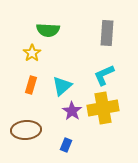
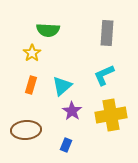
yellow cross: moved 8 px right, 7 px down
